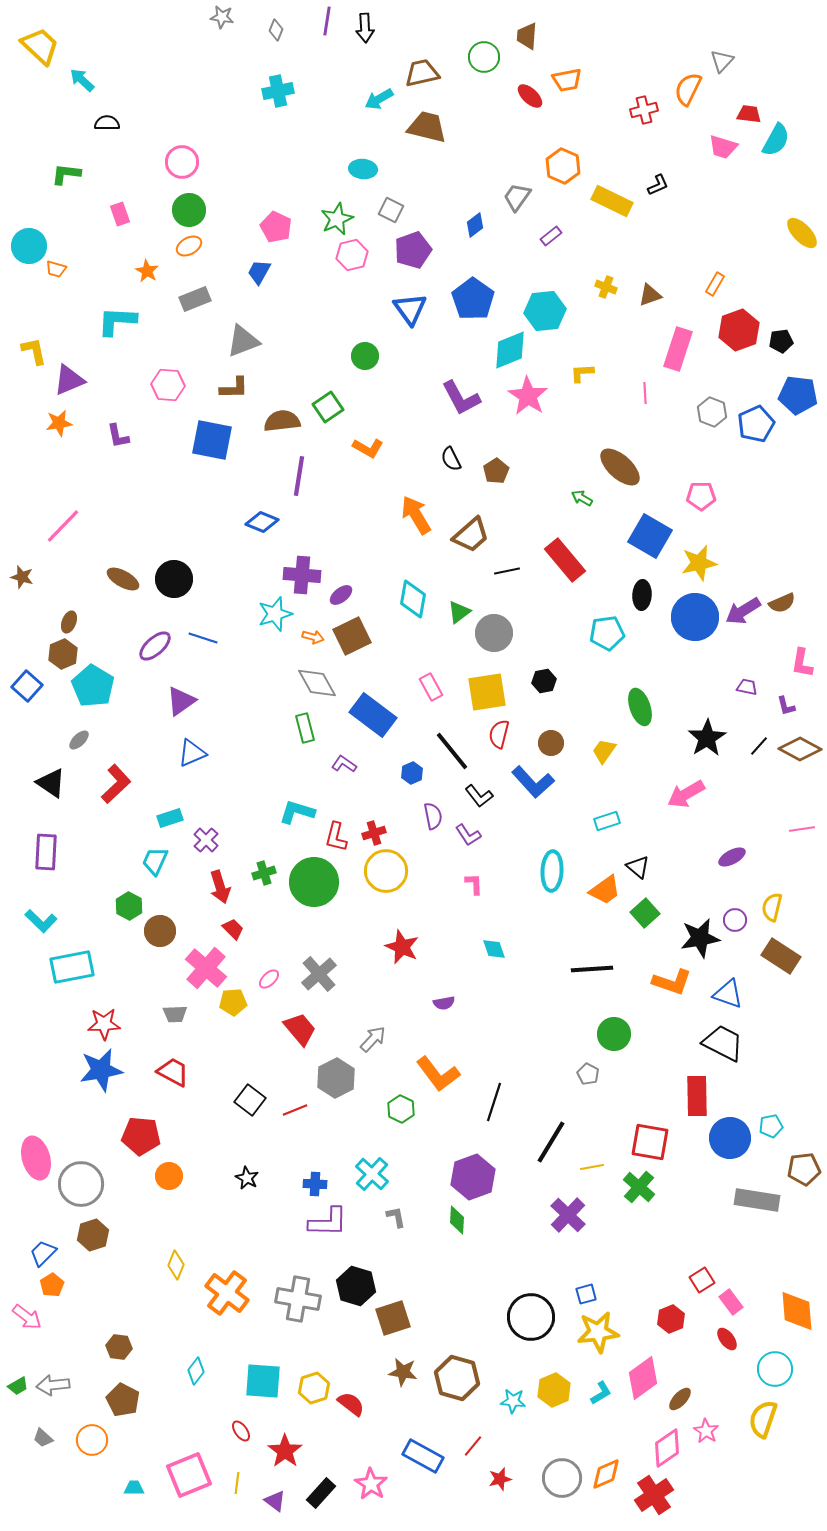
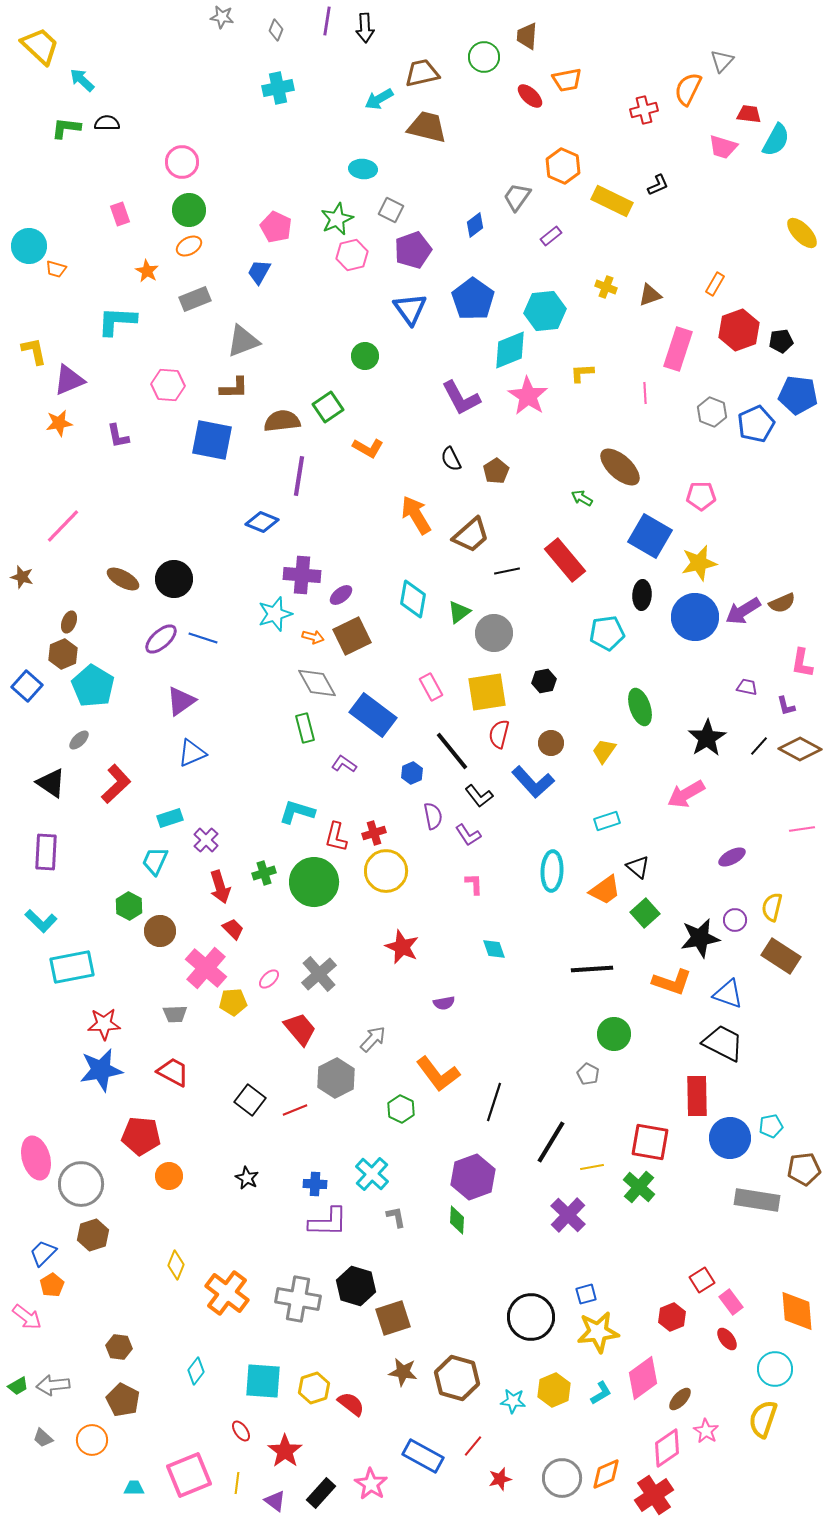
cyan cross at (278, 91): moved 3 px up
green L-shape at (66, 174): moved 46 px up
purple ellipse at (155, 646): moved 6 px right, 7 px up
red hexagon at (671, 1319): moved 1 px right, 2 px up
